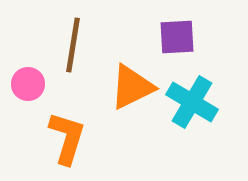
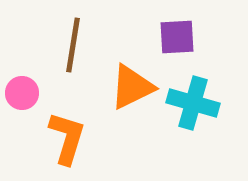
pink circle: moved 6 px left, 9 px down
cyan cross: moved 1 px right, 1 px down; rotated 15 degrees counterclockwise
